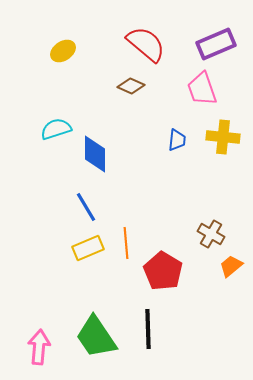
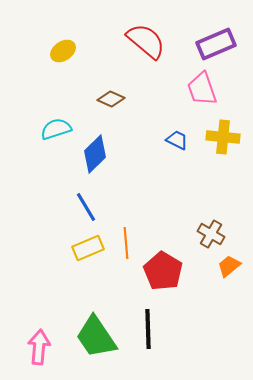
red semicircle: moved 3 px up
brown diamond: moved 20 px left, 13 px down
blue trapezoid: rotated 70 degrees counterclockwise
blue diamond: rotated 45 degrees clockwise
orange trapezoid: moved 2 px left
